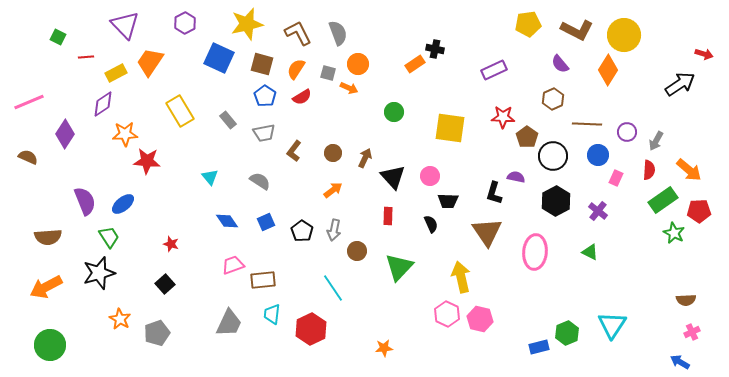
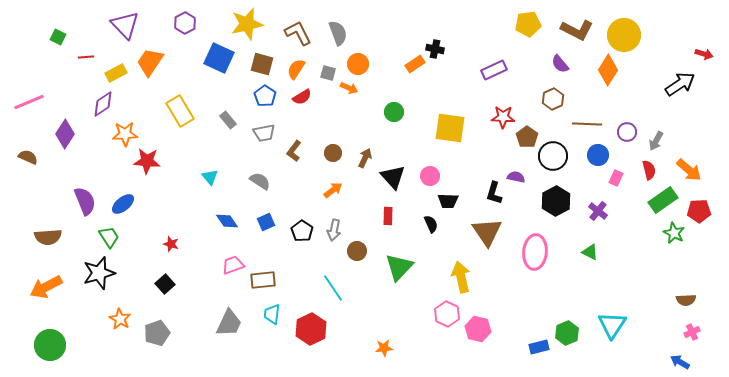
red semicircle at (649, 170): rotated 18 degrees counterclockwise
pink hexagon at (480, 319): moved 2 px left, 10 px down
